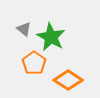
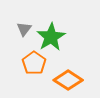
gray triangle: rotated 28 degrees clockwise
green star: rotated 12 degrees clockwise
